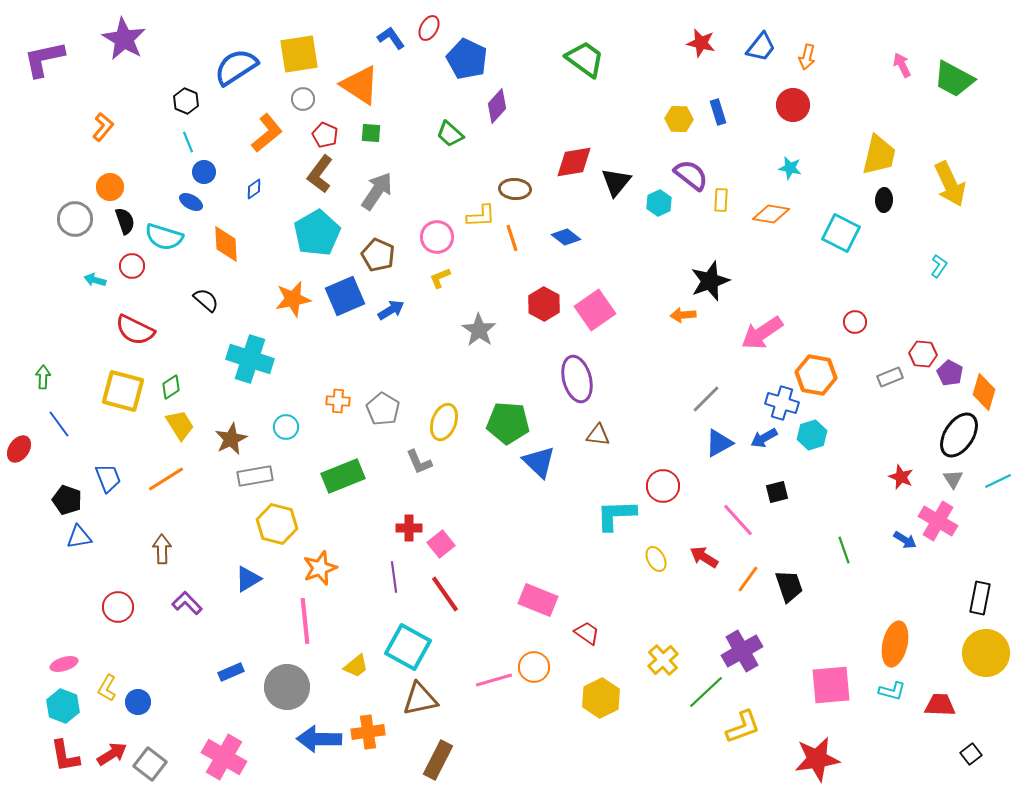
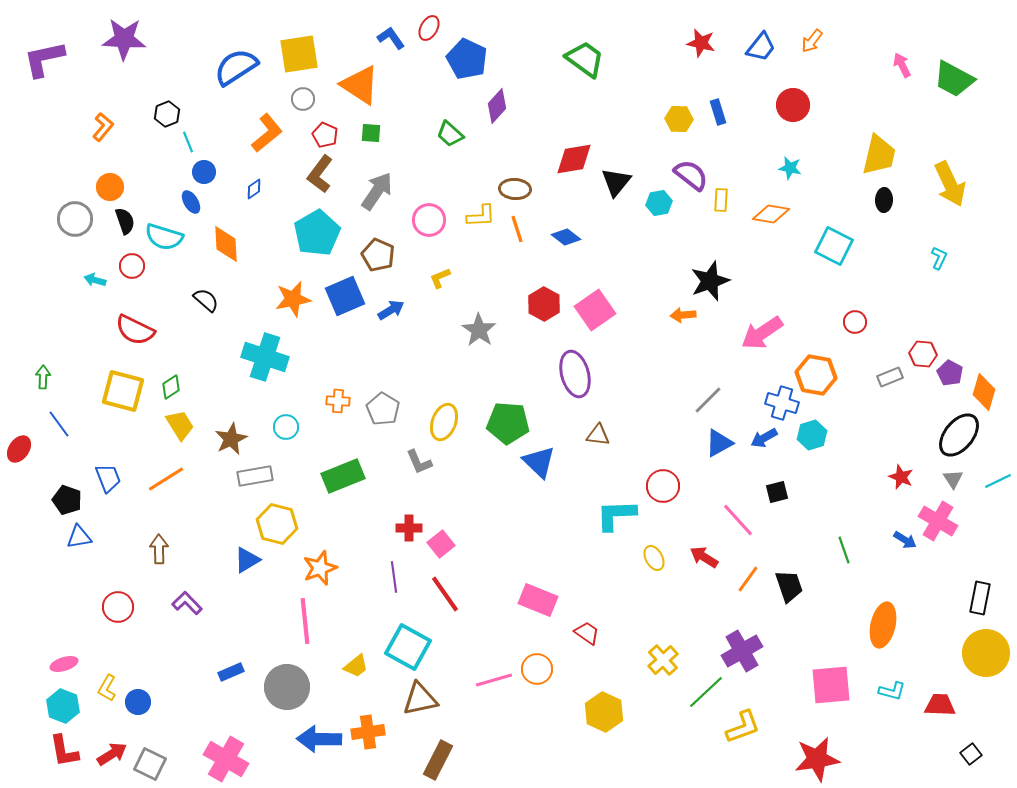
purple star at (124, 39): rotated 27 degrees counterclockwise
orange arrow at (807, 57): moved 5 px right, 16 px up; rotated 25 degrees clockwise
black hexagon at (186, 101): moved 19 px left, 13 px down; rotated 15 degrees clockwise
red diamond at (574, 162): moved 3 px up
blue ellipse at (191, 202): rotated 30 degrees clockwise
cyan hexagon at (659, 203): rotated 15 degrees clockwise
cyan square at (841, 233): moved 7 px left, 13 px down
pink circle at (437, 237): moved 8 px left, 17 px up
orange line at (512, 238): moved 5 px right, 9 px up
cyan L-shape at (939, 266): moved 8 px up; rotated 10 degrees counterclockwise
cyan cross at (250, 359): moved 15 px right, 2 px up
purple ellipse at (577, 379): moved 2 px left, 5 px up
gray line at (706, 399): moved 2 px right, 1 px down
black ellipse at (959, 435): rotated 6 degrees clockwise
brown arrow at (162, 549): moved 3 px left
yellow ellipse at (656, 559): moved 2 px left, 1 px up
blue triangle at (248, 579): moved 1 px left, 19 px up
orange ellipse at (895, 644): moved 12 px left, 19 px up
orange circle at (534, 667): moved 3 px right, 2 px down
yellow hexagon at (601, 698): moved 3 px right, 14 px down; rotated 9 degrees counterclockwise
red L-shape at (65, 756): moved 1 px left, 5 px up
pink cross at (224, 757): moved 2 px right, 2 px down
gray square at (150, 764): rotated 12 degrees counterclockwise
